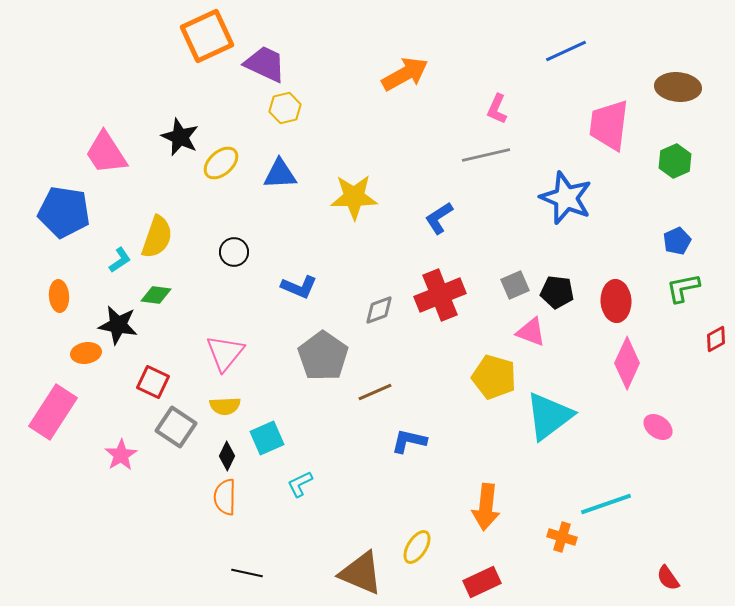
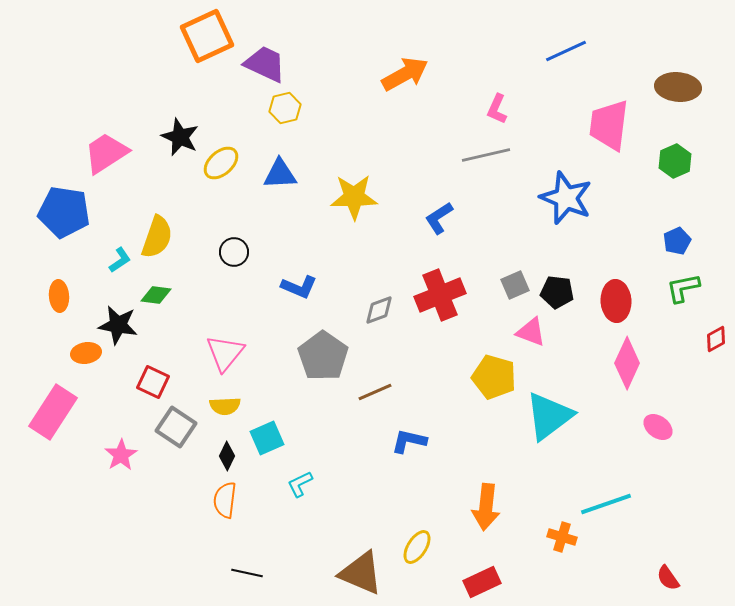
pink trapezoid at (106, 153): rotated 90 degrees clockwise
orange semicircle at (225, 497): moved 3 px down; rotated 6 degrees clockwise
